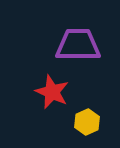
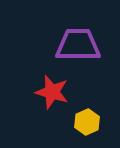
red star: rotated 8 degrees counterclockwise
